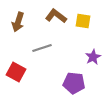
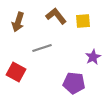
brown L-shape: rotated 15 degrees clockwise
yellow square: rotated 14 degrees counterclockwise
